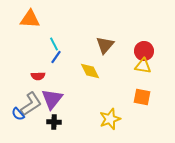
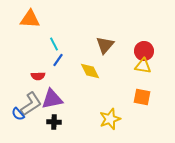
blue line: moved 2 px right, 3 px down
purple triangle: rotated 40 degrees clockwise
